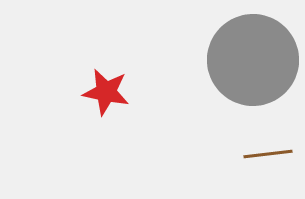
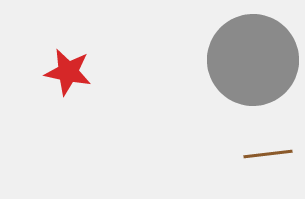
red star: moved 38 px left, 20 px up
